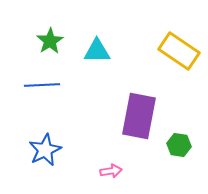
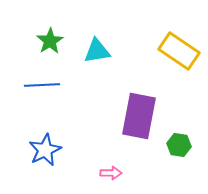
cyan triangle: rotated 8 degrees counterclockwise
pink arrow: moved 2 px down; rotated 10 degrees clockwise
